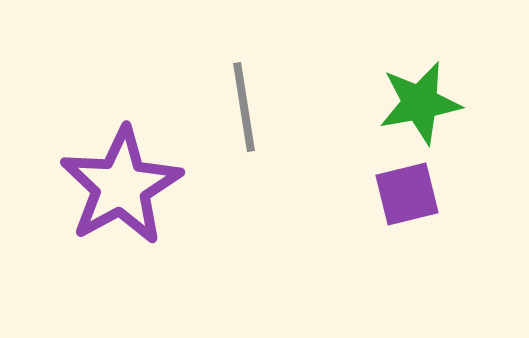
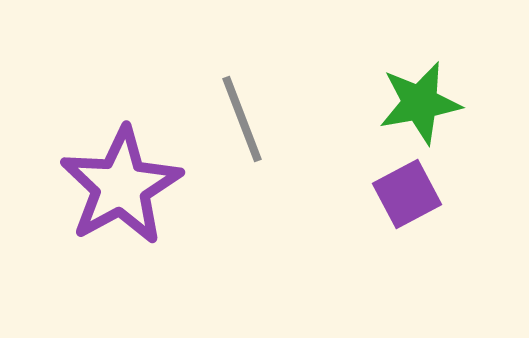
gray line: moved 2 px left, 12 px down; rotated 12 degrees counterclockwise
purple square: rotated 14 degrees counterclockwise
